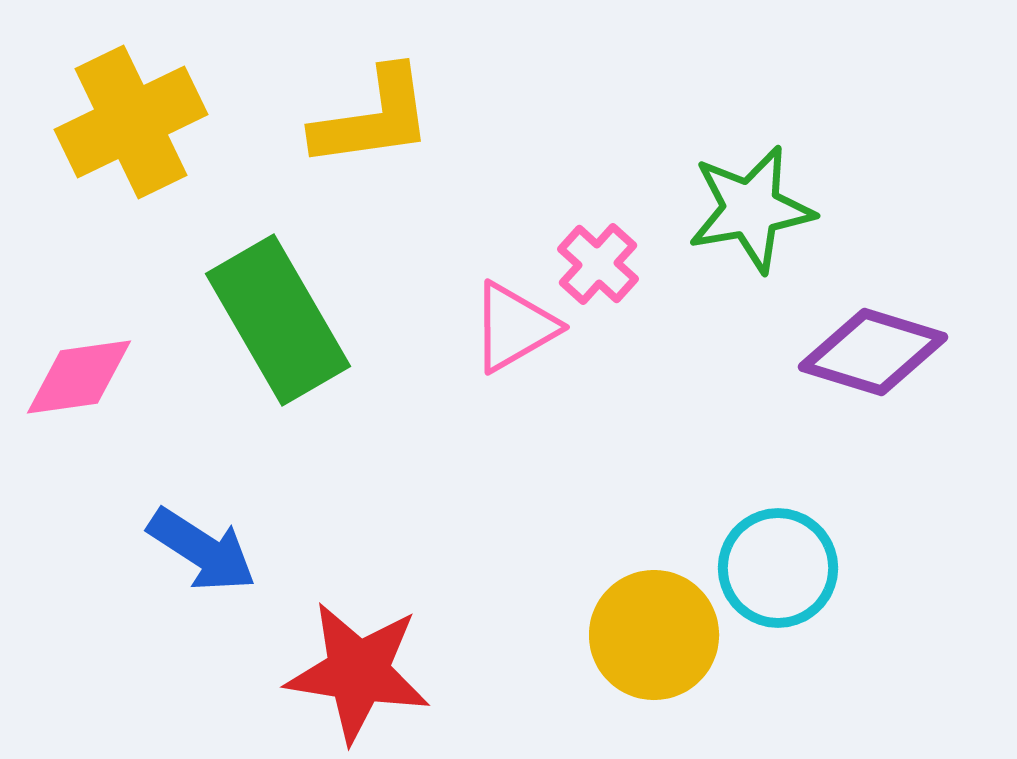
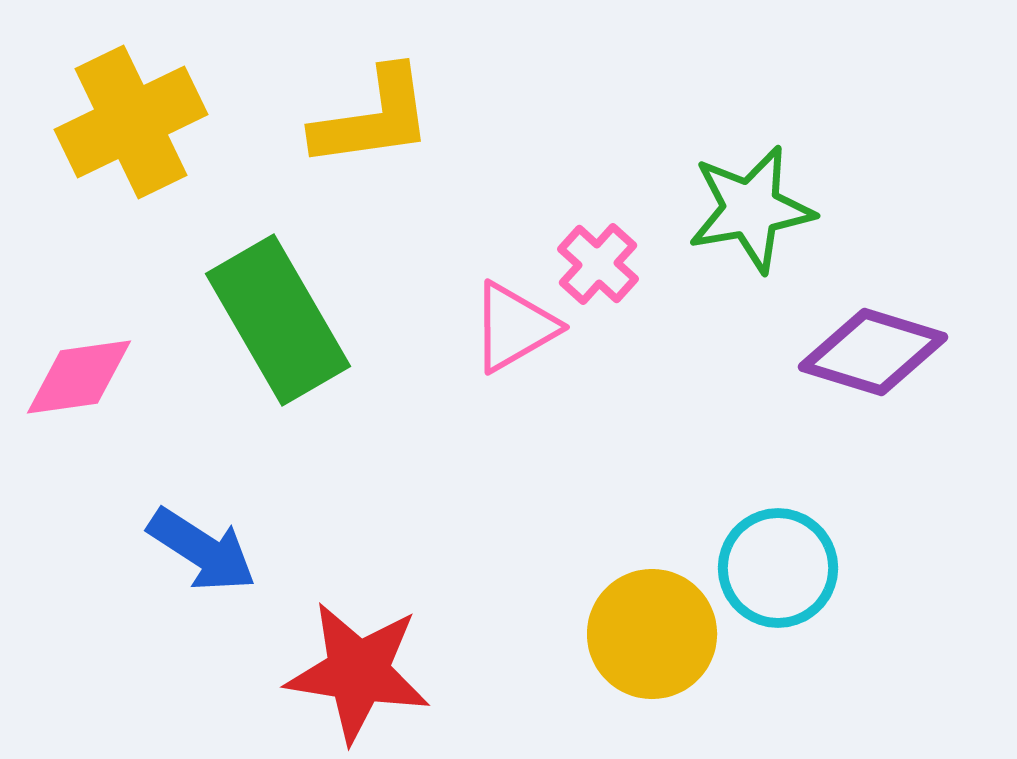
yellow circle: moved 2 px left, 1 px up
